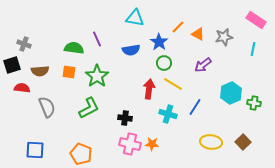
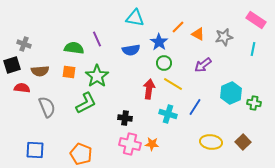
green L-shape: moved 3 px left, 5 px up
